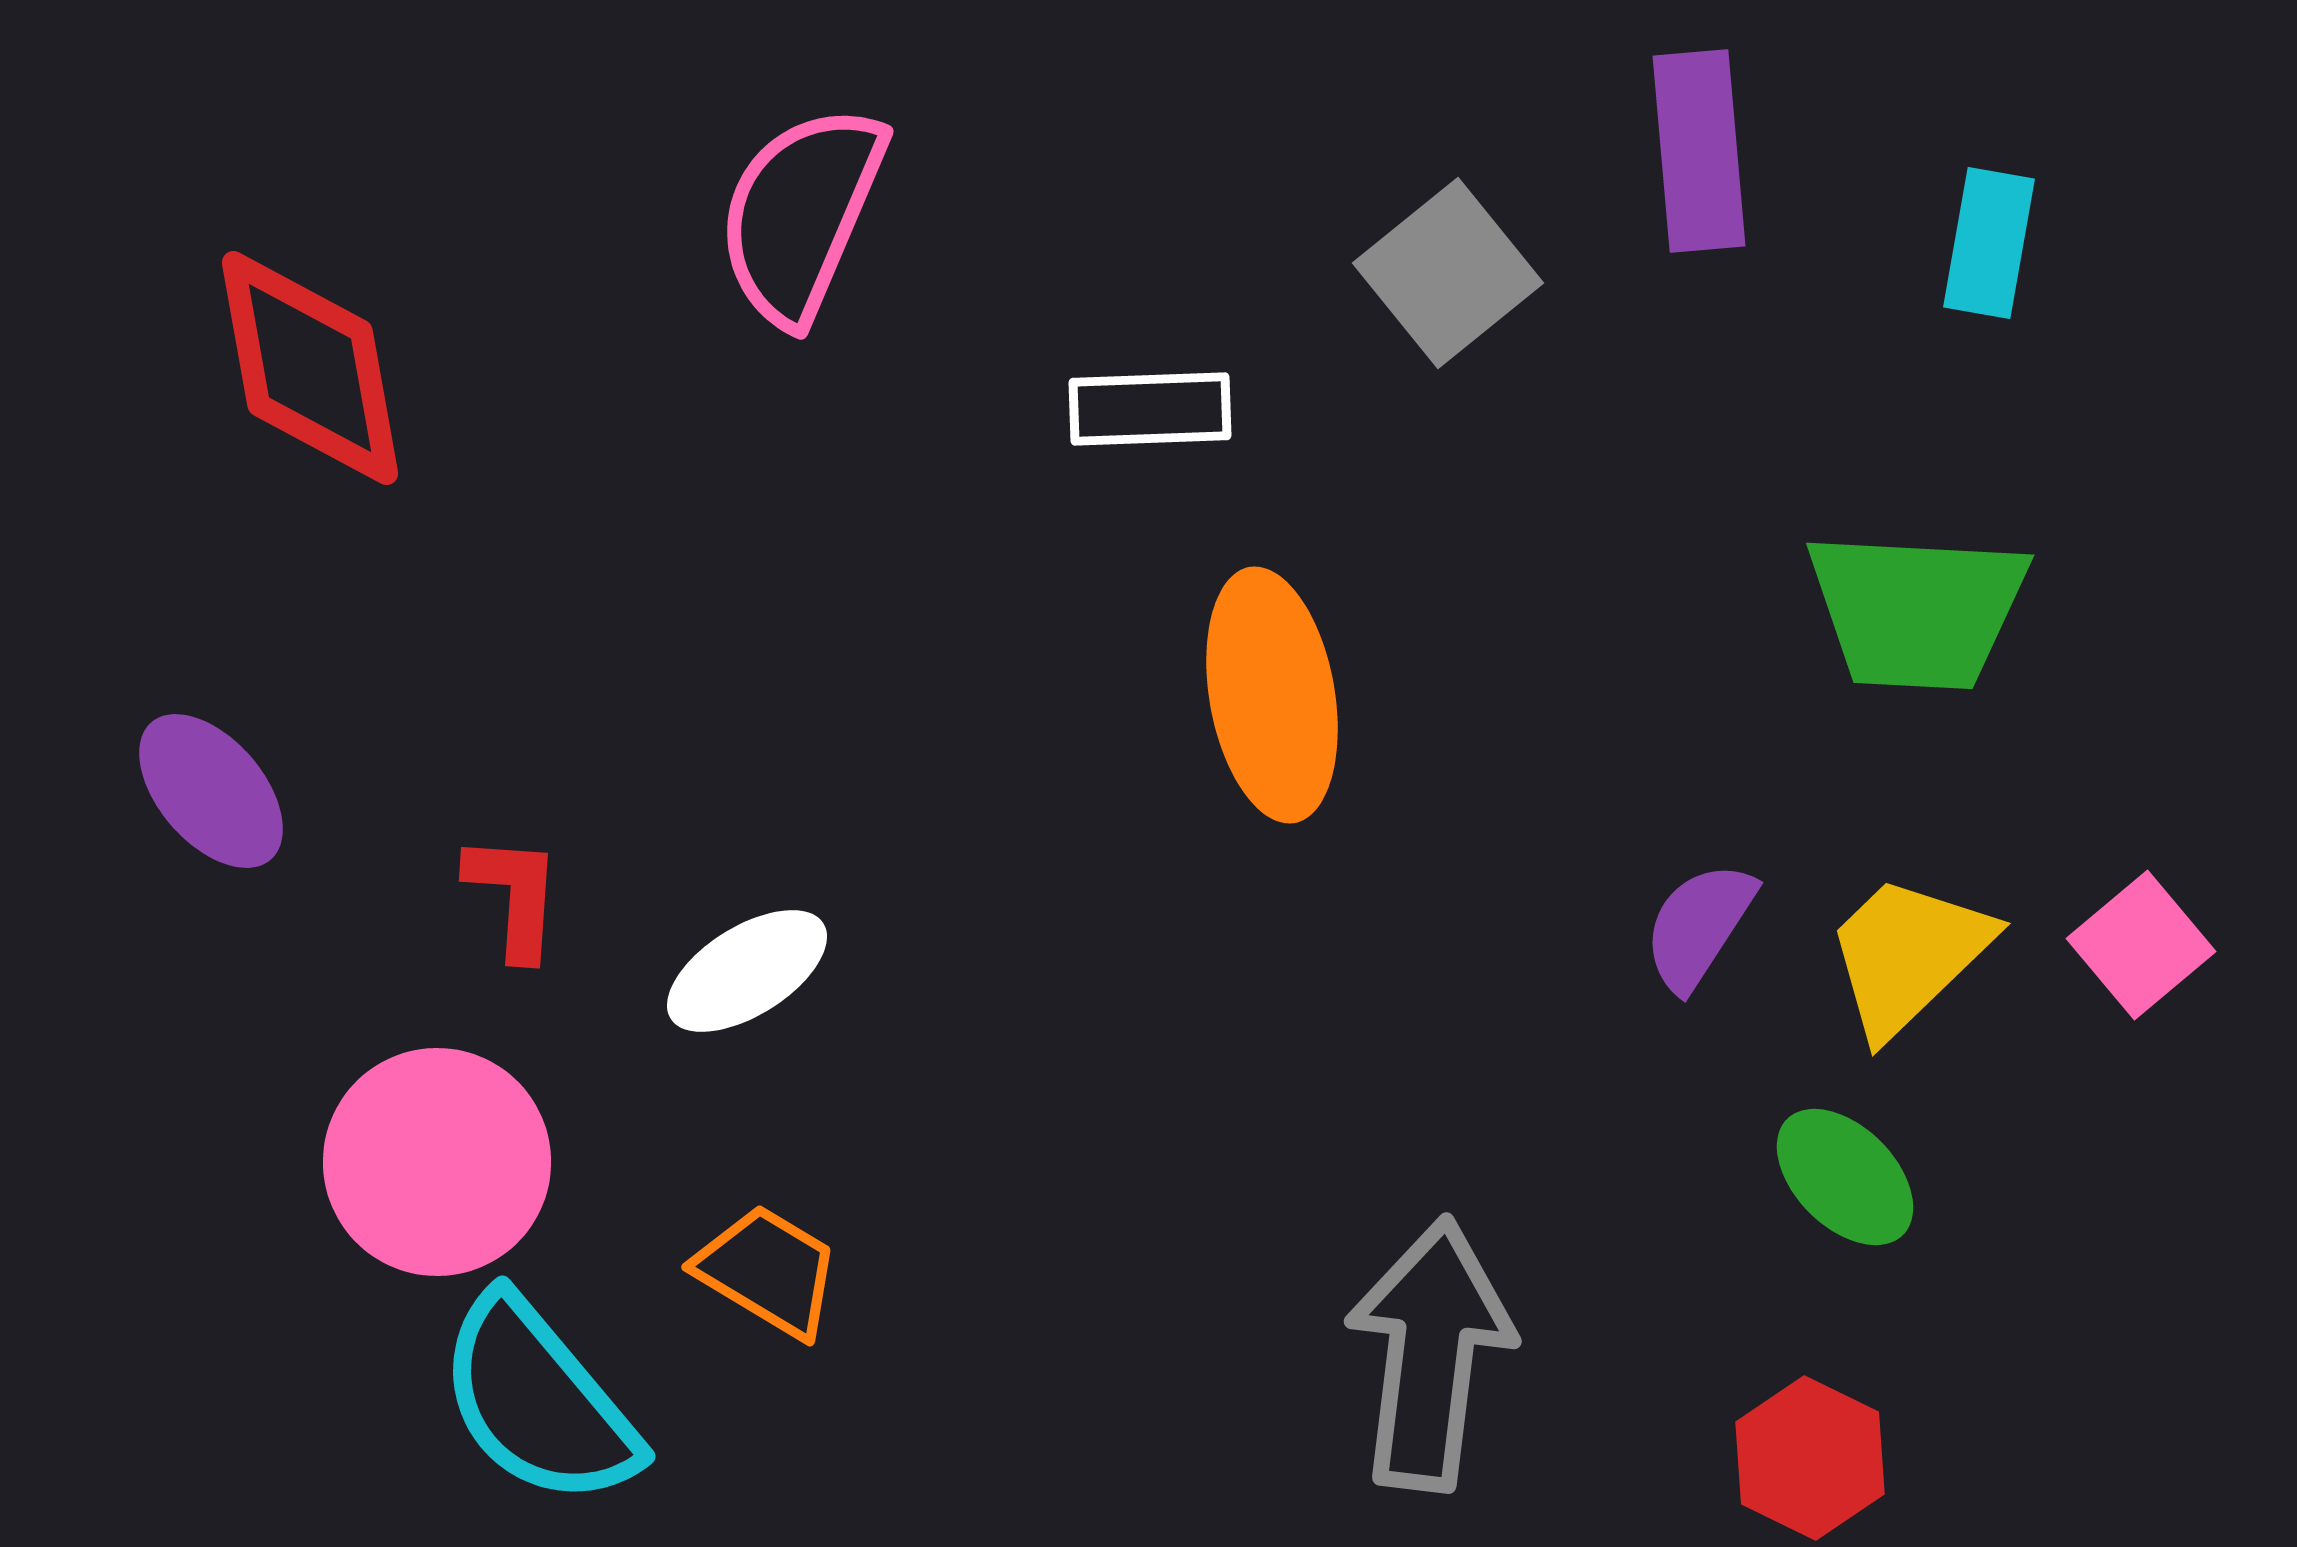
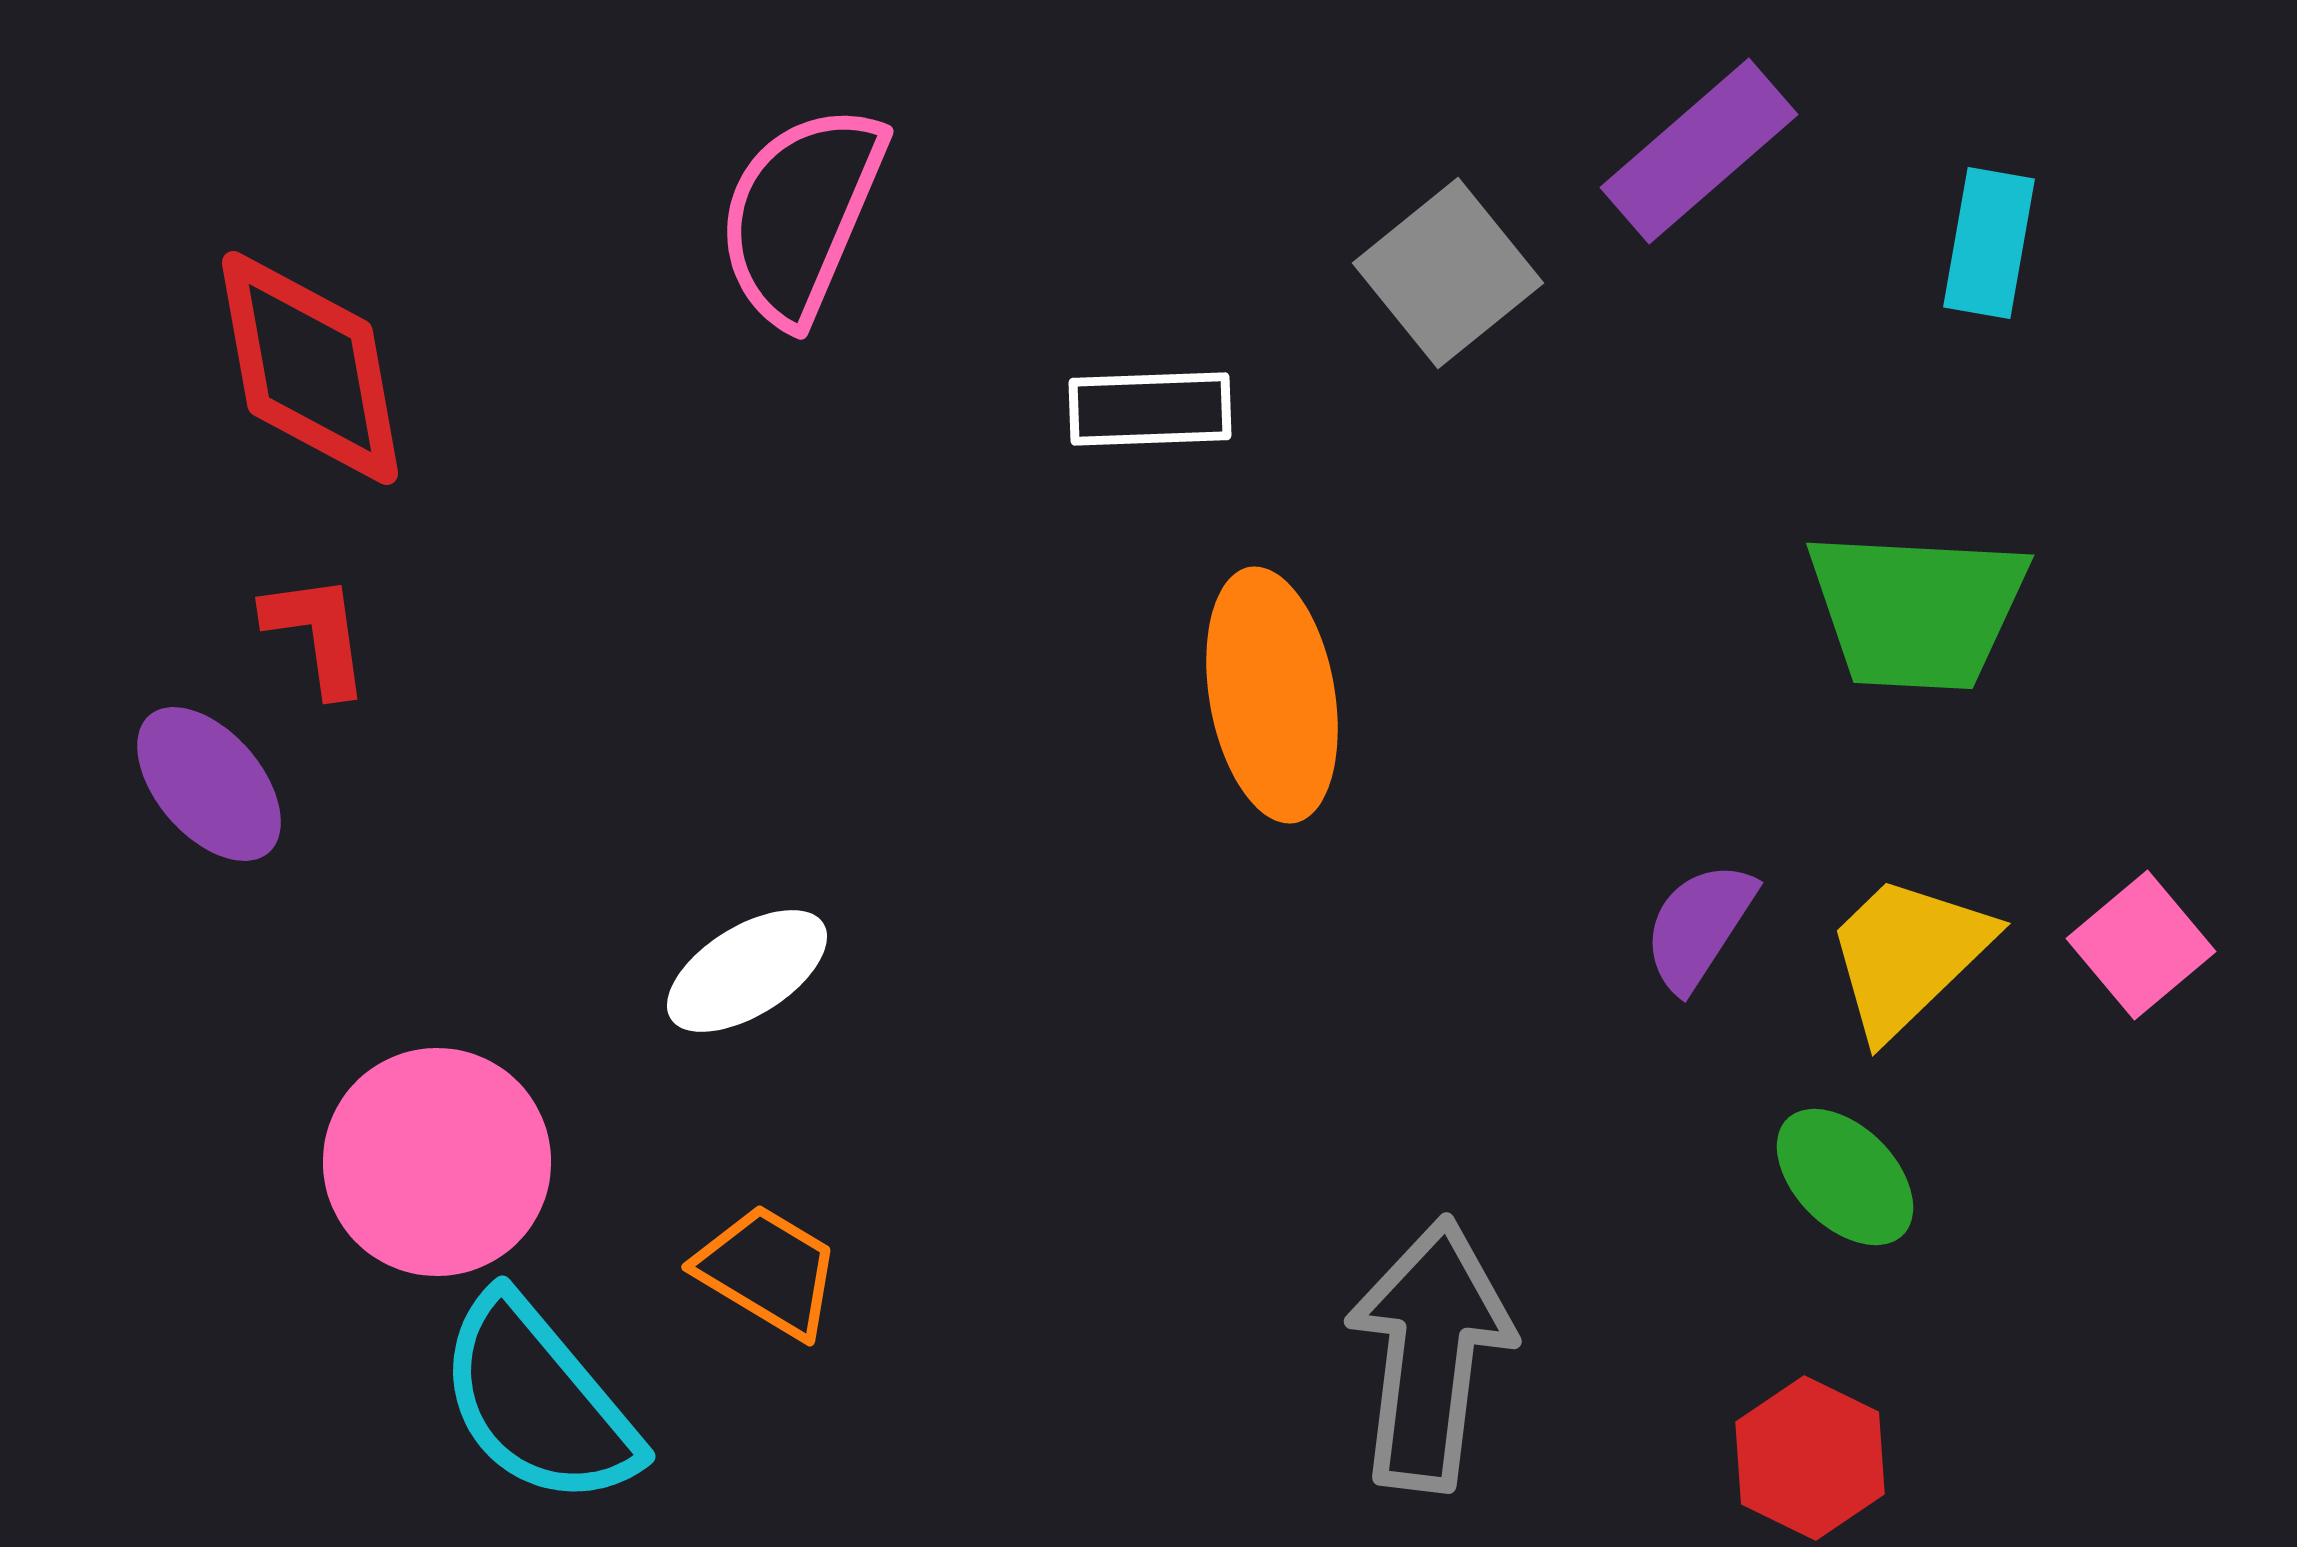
purple rectangle: rotated 54 degrees clockwise
purple ellipse: moved 2 px left, 7 px up
red L-shape: moved 197 px left, 262 px up; rotated 12 degrees counterclockwise
